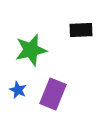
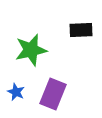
blue star: moved 2 px left, 2 px down
